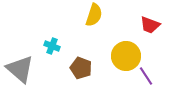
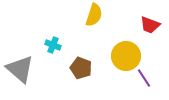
cyan cross: moved 1 px right, 1 px up
purple line: moved 2 px left, 2 px down
